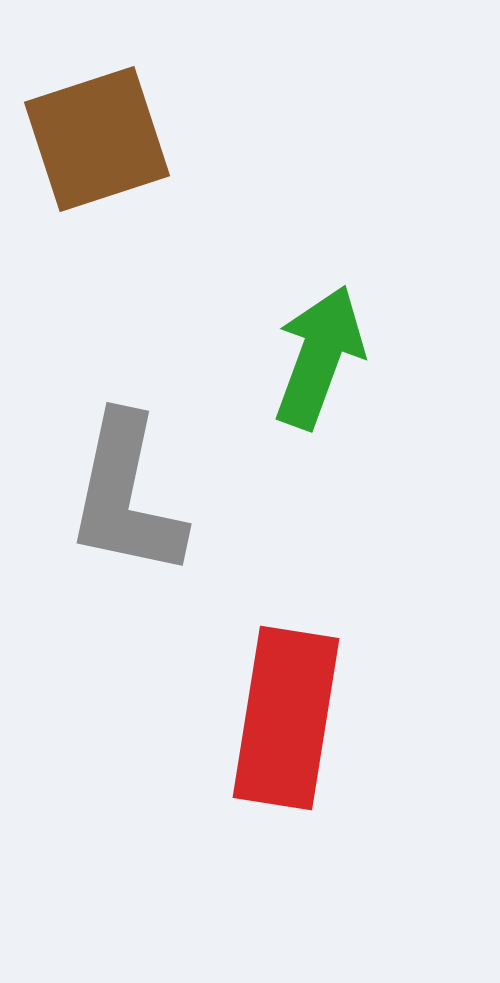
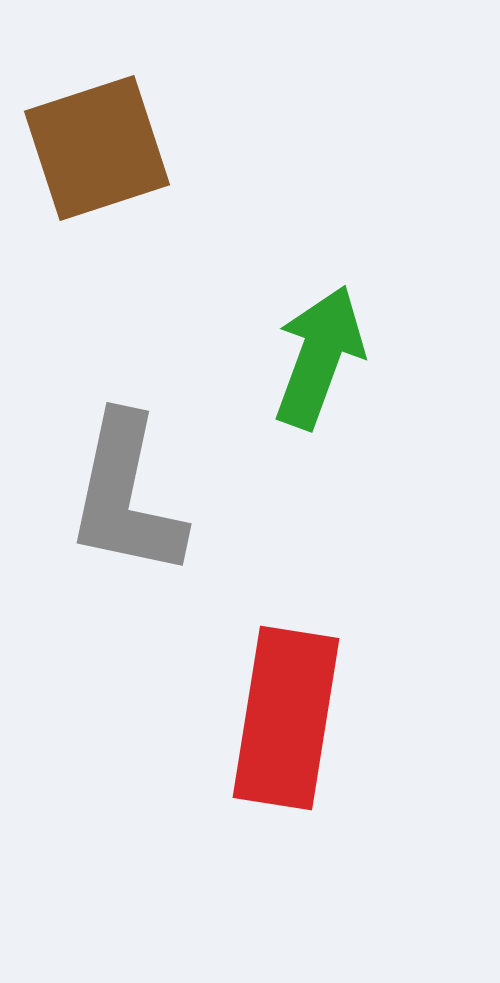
brown square: moved 9 px down
